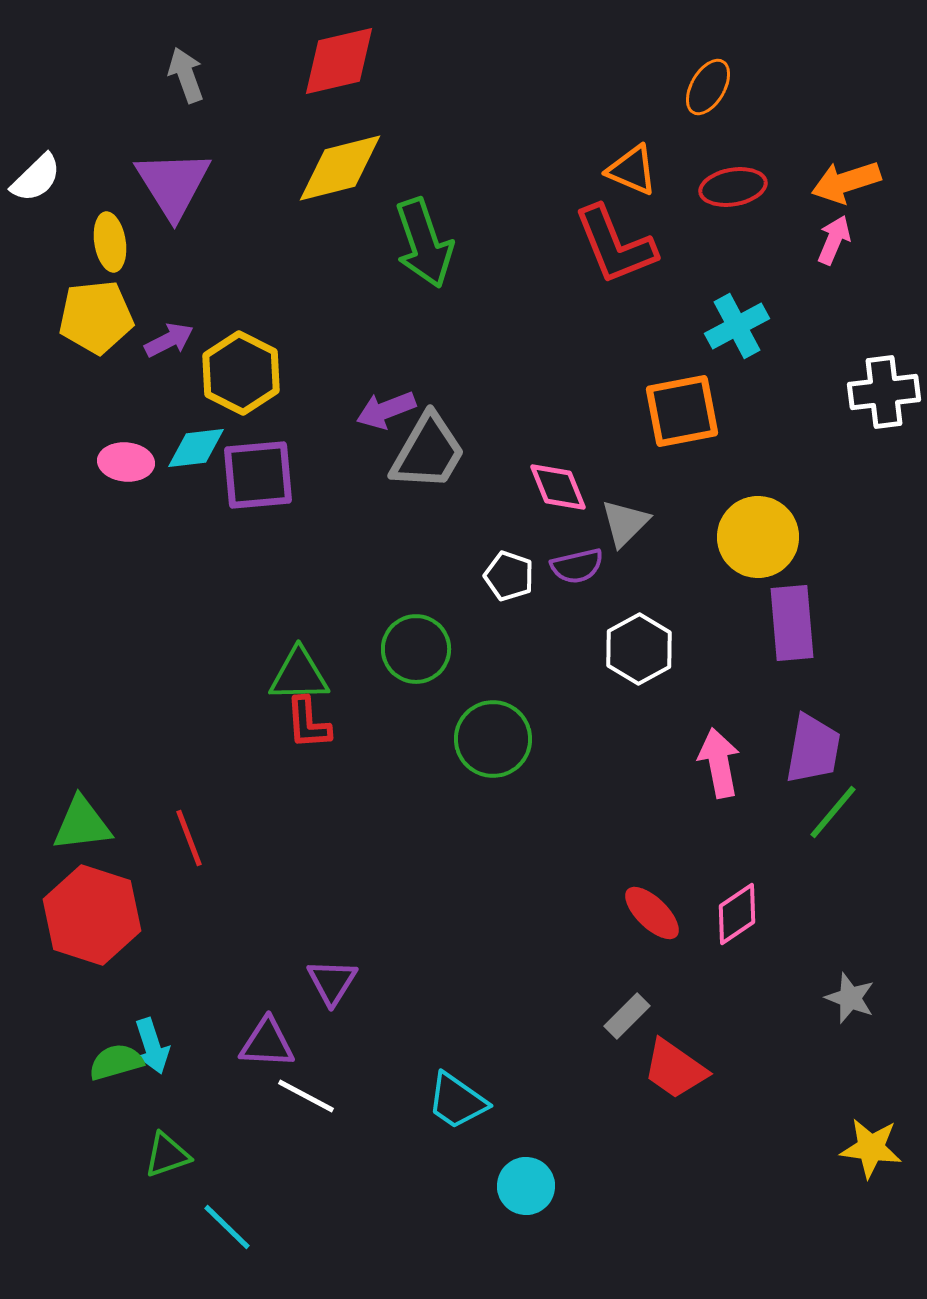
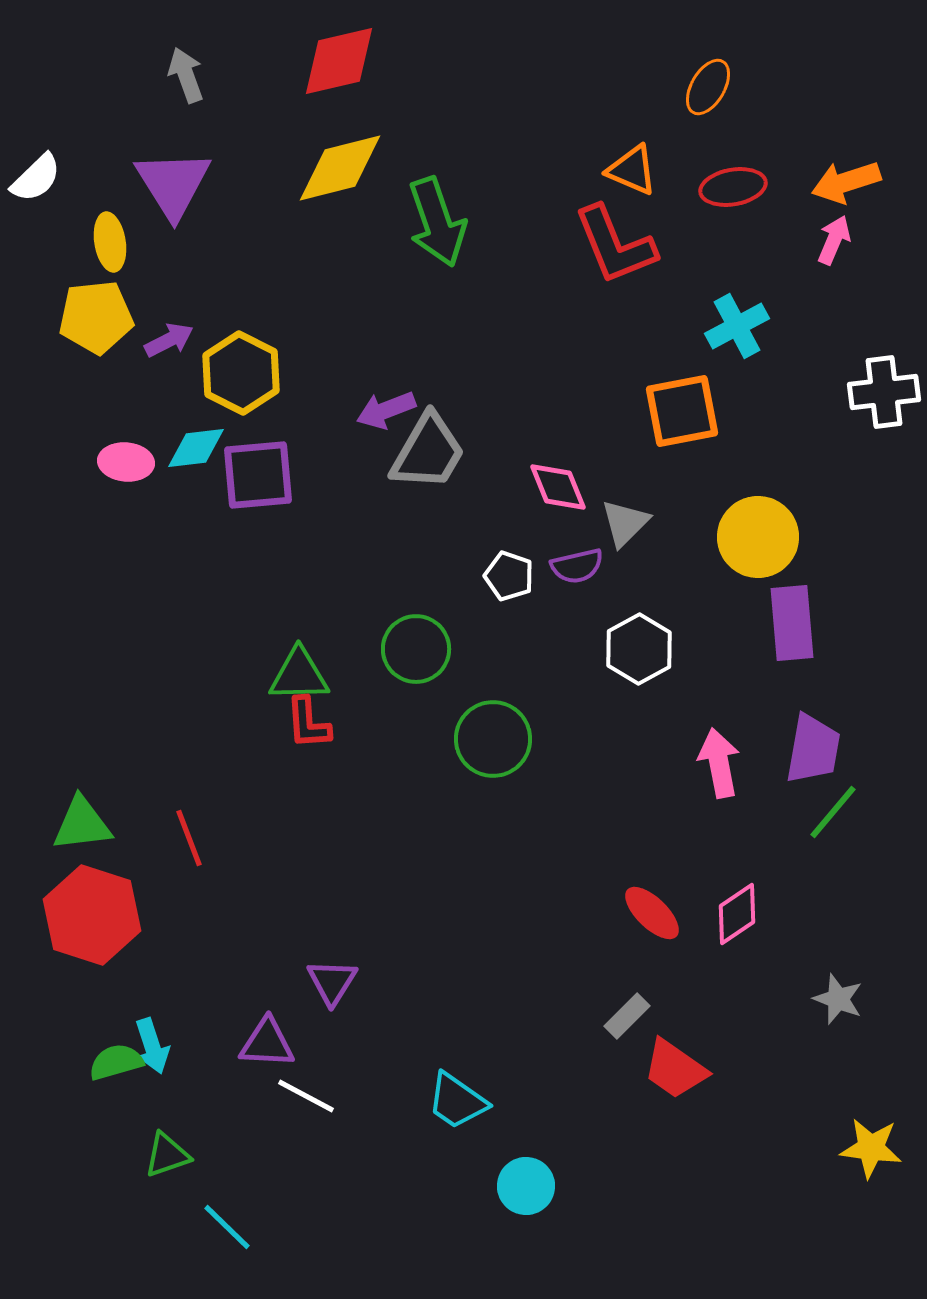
green arrow at (424, 243): moved 13 px right, 21 px up
gray star at (850, 998): moved 12 px left, 1 px down
